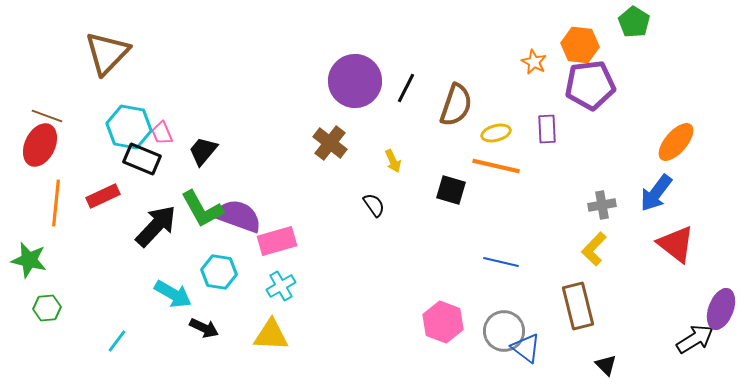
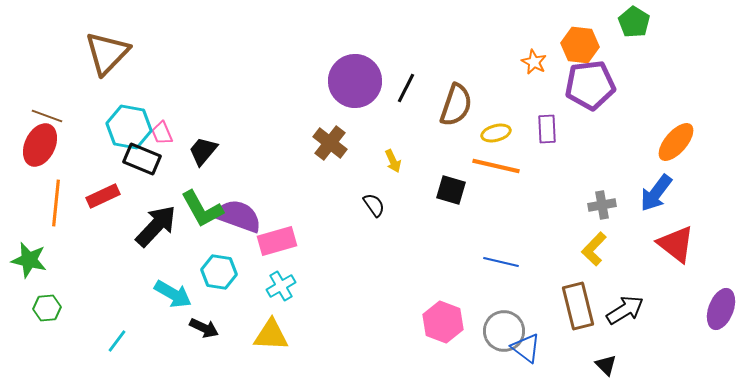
black arrow at (695, 339): moved 70 px left, 29 px up
